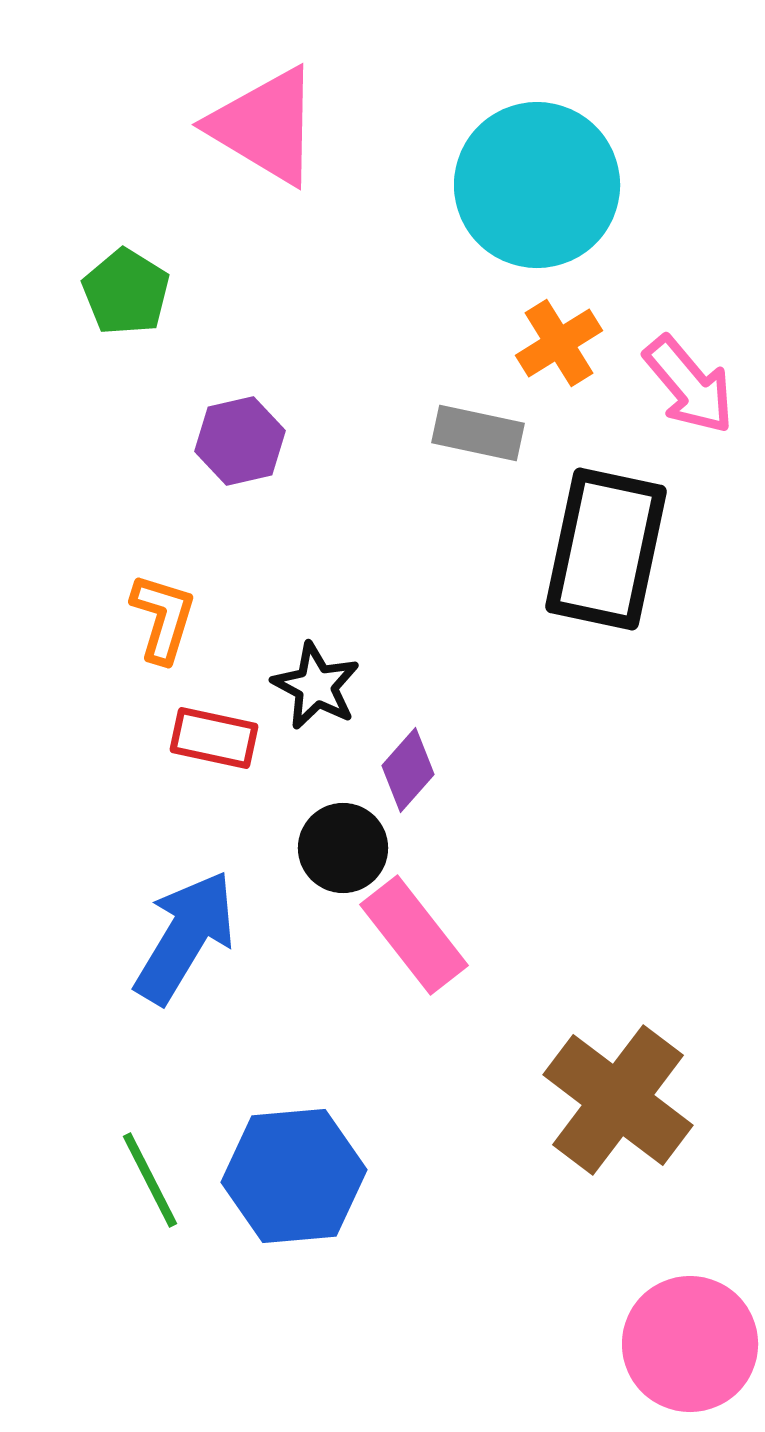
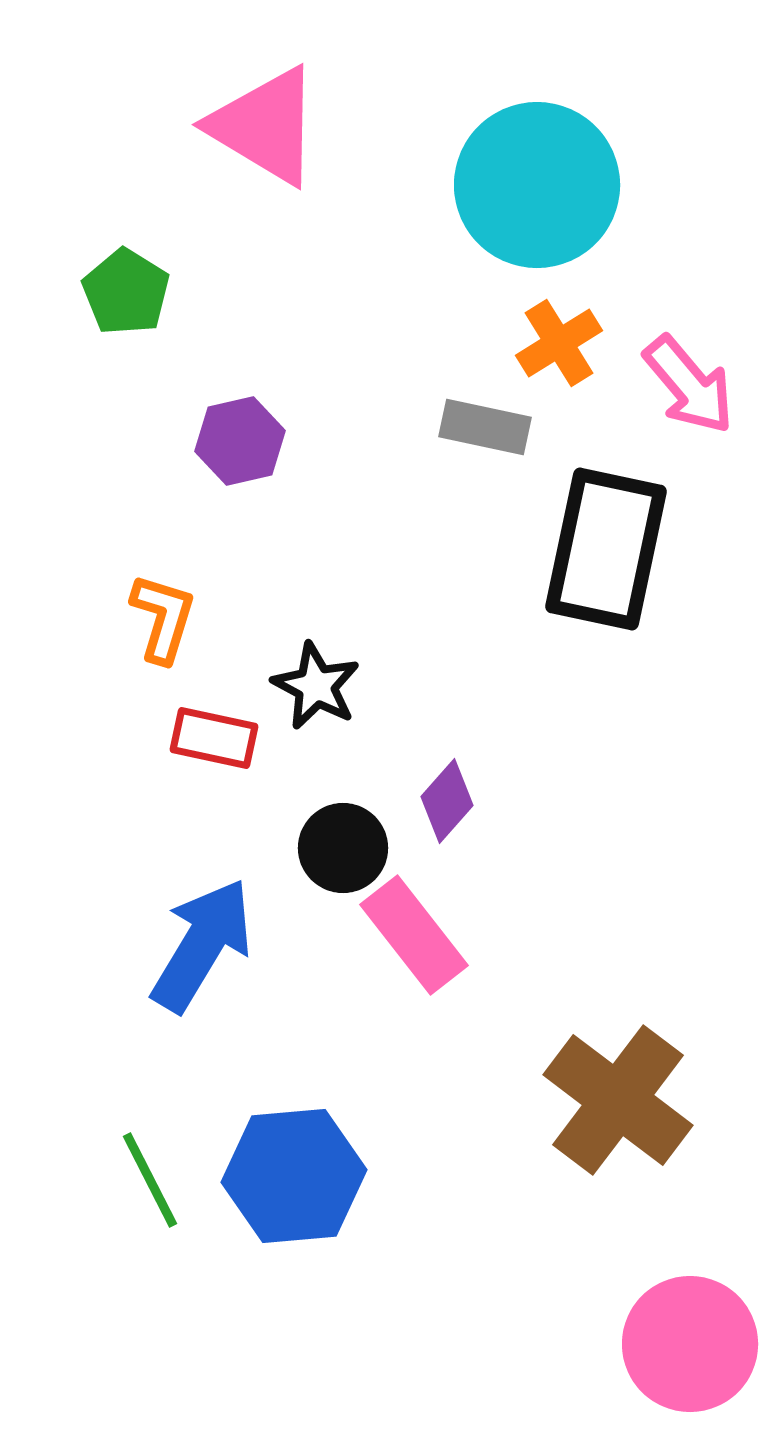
gray rectangle: moved 7 px right, 6 px up
purple diamond: moved 39 px right, 31 px down
blue arrow: moved 17 px right, 8 px down
